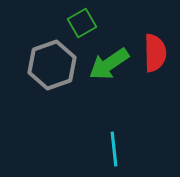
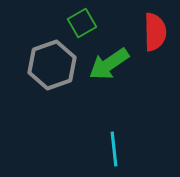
red semicircle: moved 21 px up
